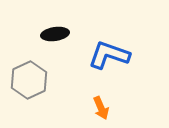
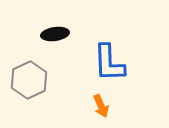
blue L-shape: moved 8 px down; rotated 111 degrees counterclockwise
orange arrow: moved 2 px up
